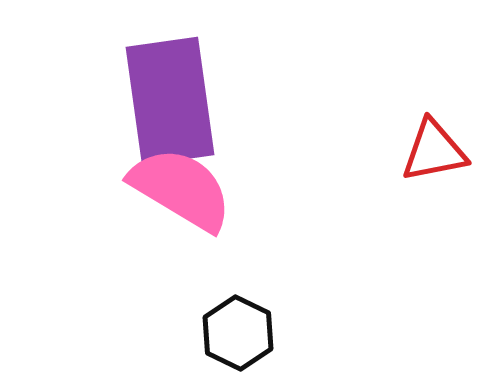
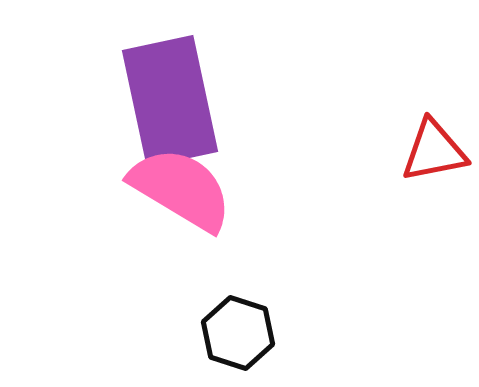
purple rectangle: rotated 4 degrees counterclockwise
black hexagon: rotated 8 degrees counterclockwise
